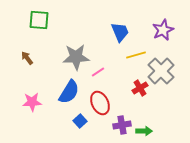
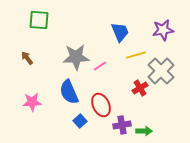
purple star: rotated 15 degrees clockwise
pink line: moved 2 px right, 6 px up
blue semicircle: rotated 125 degrees clockwise
red ellipse: moved 1 px right, 2 px down
